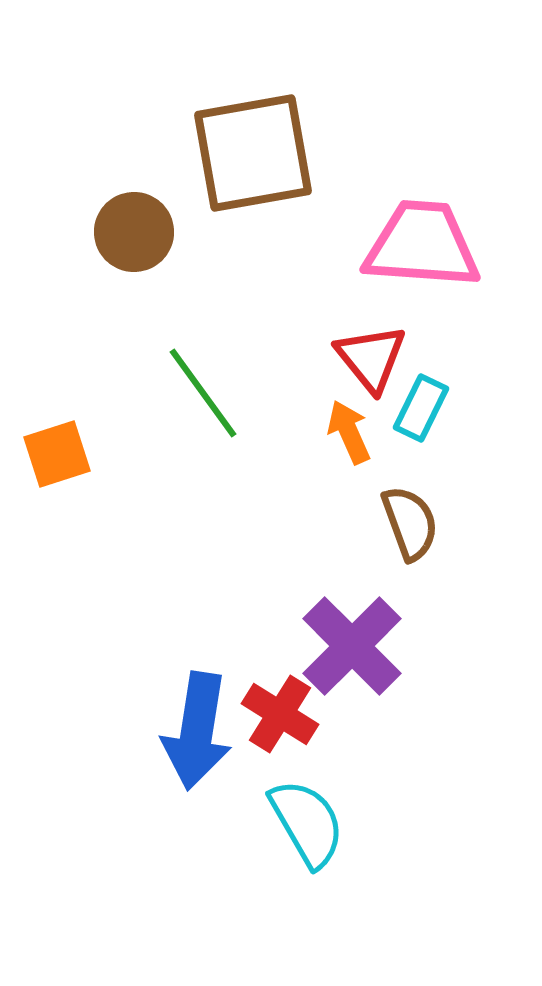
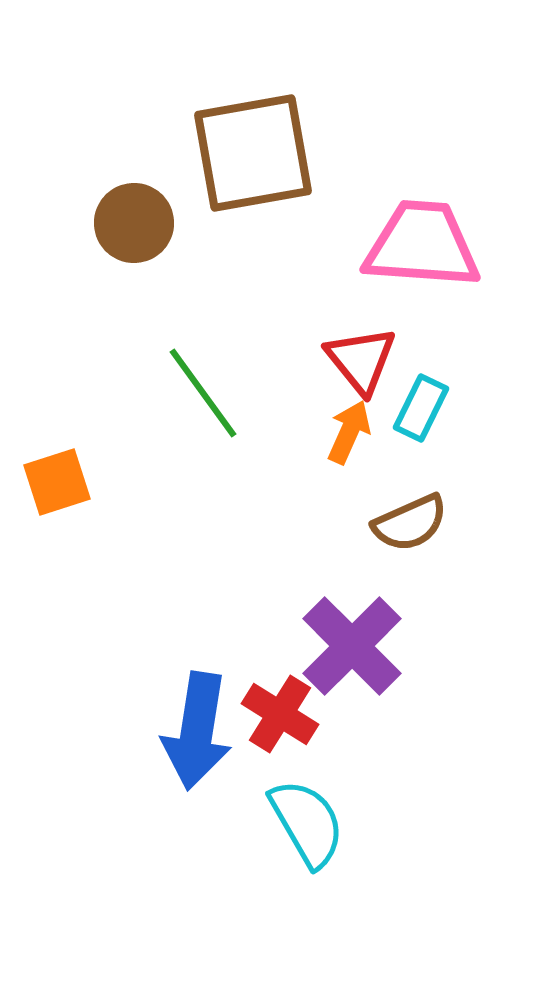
brown circle: moved 9 px up
red triangle: moved 10 px left, 2 px down
orange arrow: rotated 48 degrees clockwise
orange square: moved 28 px down
brown semicircle: rotated 86 degrees clockwise
